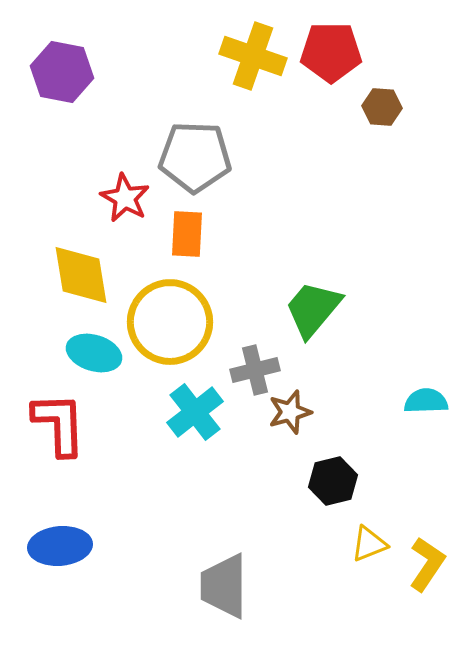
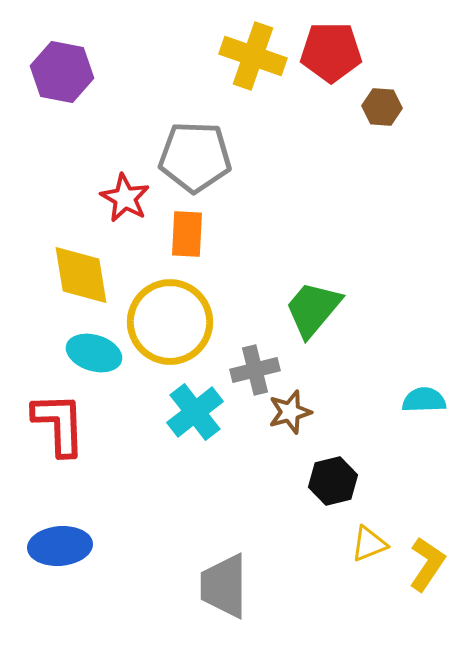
cyan semicircle: moved 2 px left, 1 px up
